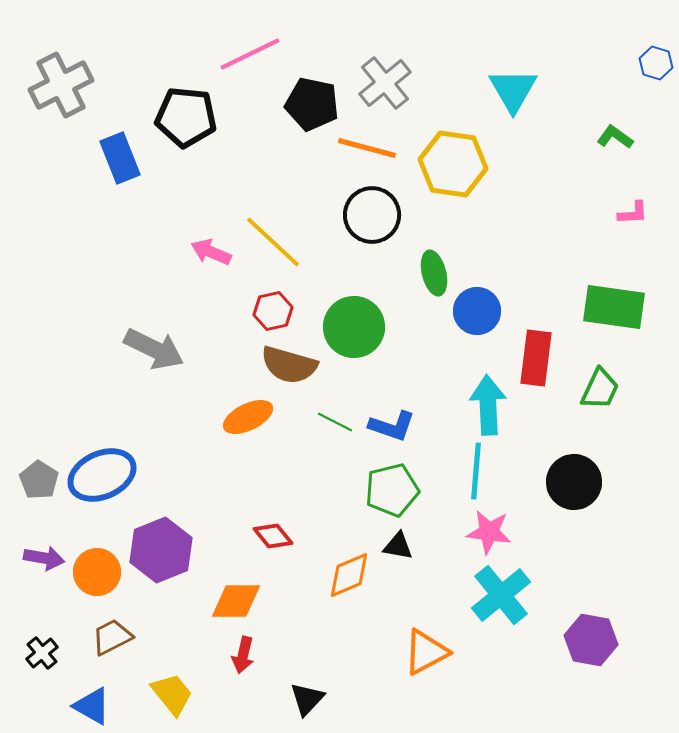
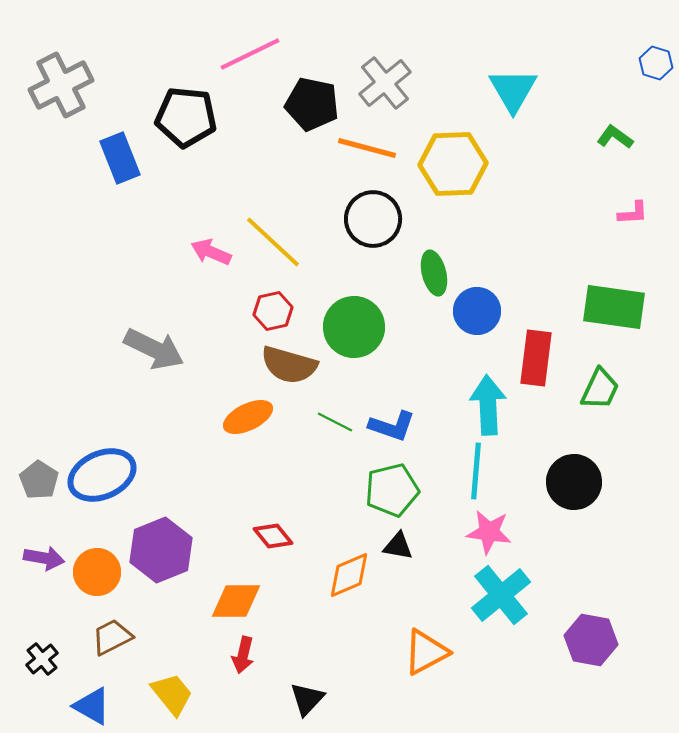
yellow hexagon at (453, 164): rotated 10 degrees counterclockwise
black circle at (372, 215): moved 1 px right, 4 px down
black cross at (42, 653): moved 6 px down
